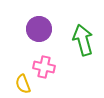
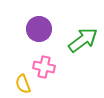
green arrow: rotated 68 degrees clockwise
